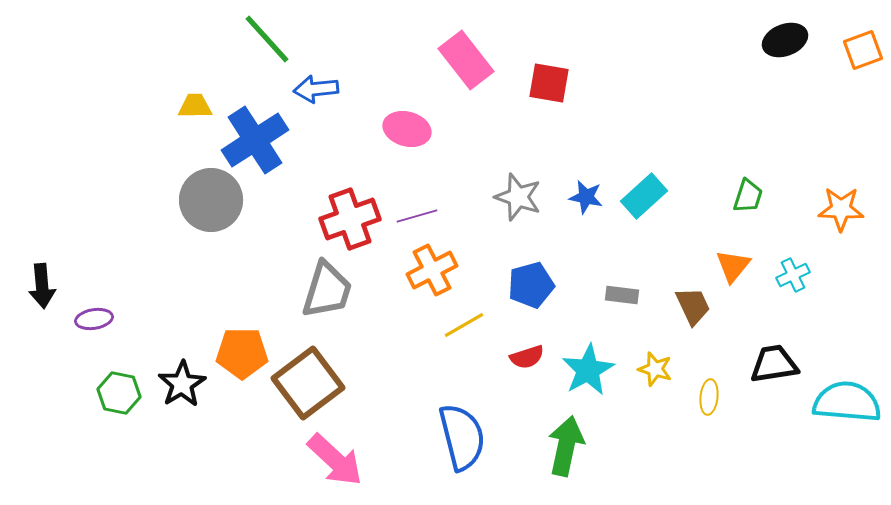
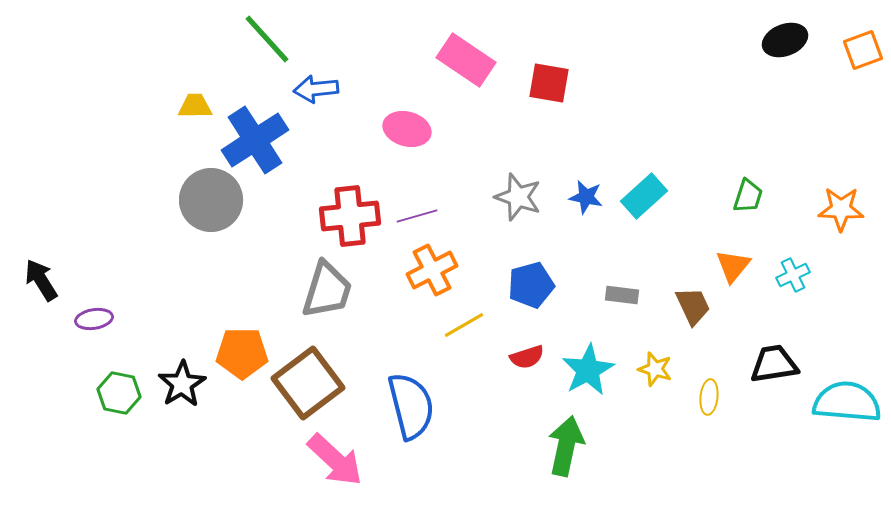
pink rectangle: rotated 18 degrees counterclockwise
red cross: moved 3 px up; rotated 14 degrees clockwise
black arrow: moved 1 px left, 6 px up; rotated 153 degrees clockwise
blue semicircle: moved 51 px left, 31 px up
